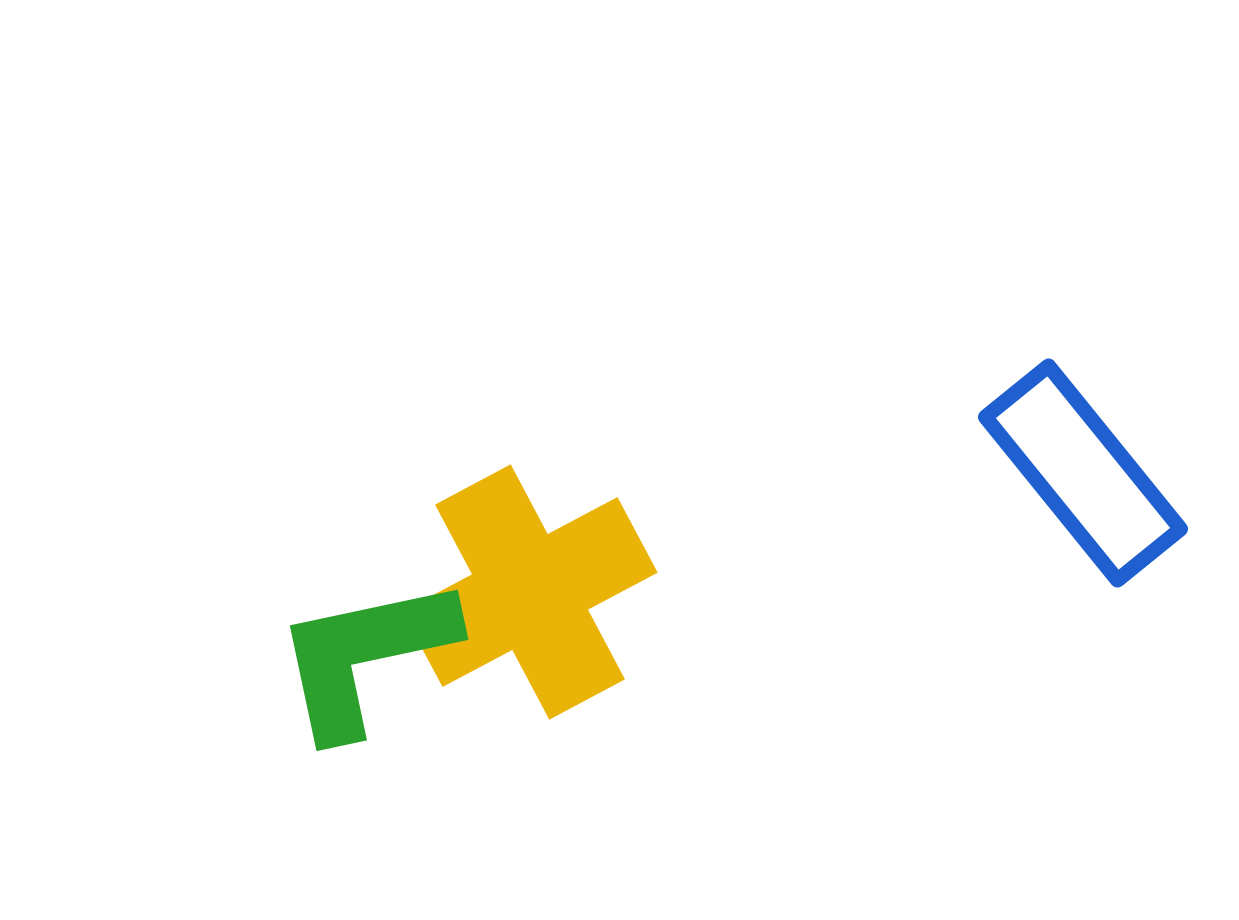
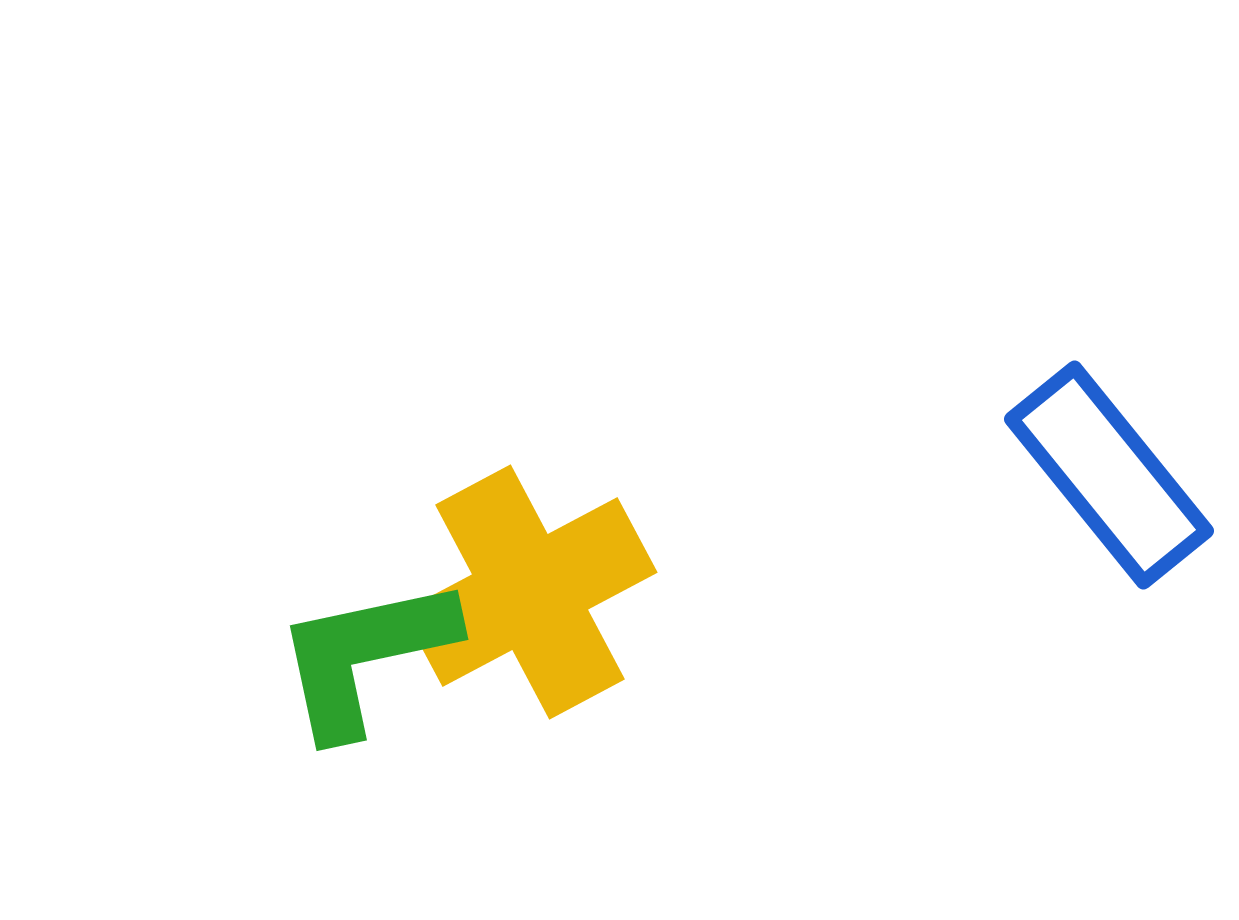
blue rectangle: moved 26 px right, 2 px down
